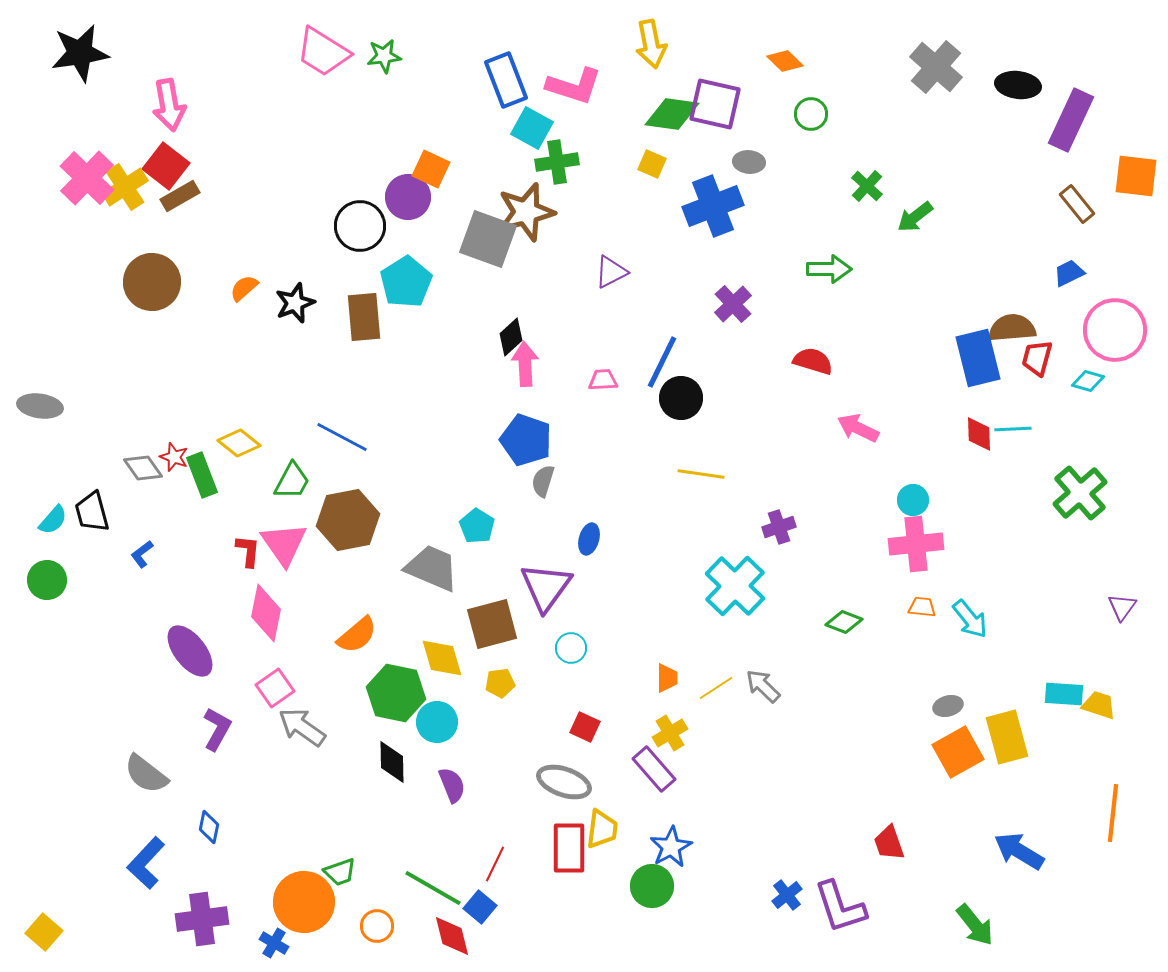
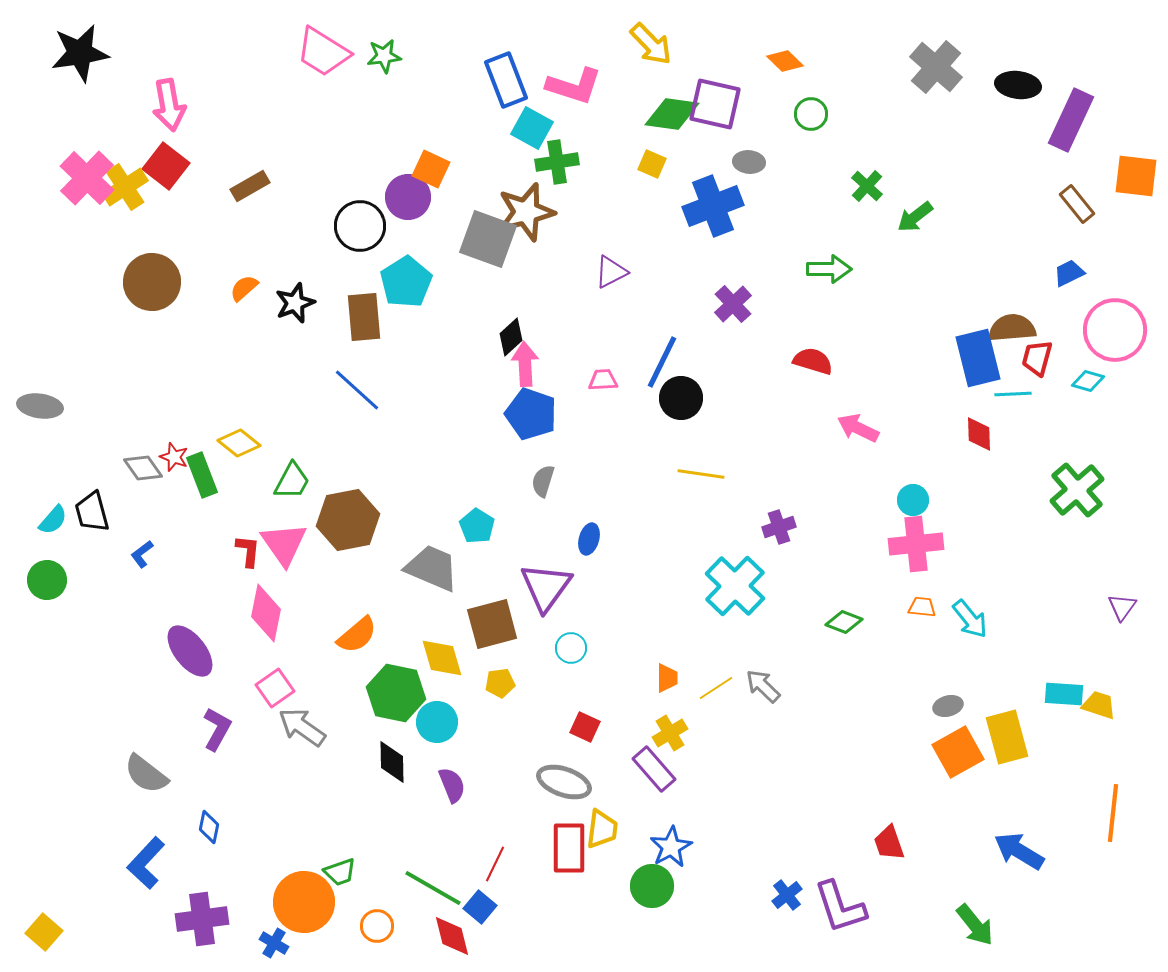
yellow arrow at (651, 44): rotated 33 degrees counterclockwise
brown rectangle at (180, 196): moved 70 px right, 10 px up
cyan line at (1013, 429): moved 35 px up
blue line at (342, 437): moved 15 px right, 47 px up; rotated 14 degrees clockwise
blue pentagon at (526, 440): moved 5 px right, 26 px up
green cross at (1080, 493): moved 3 px left, 3 px up
